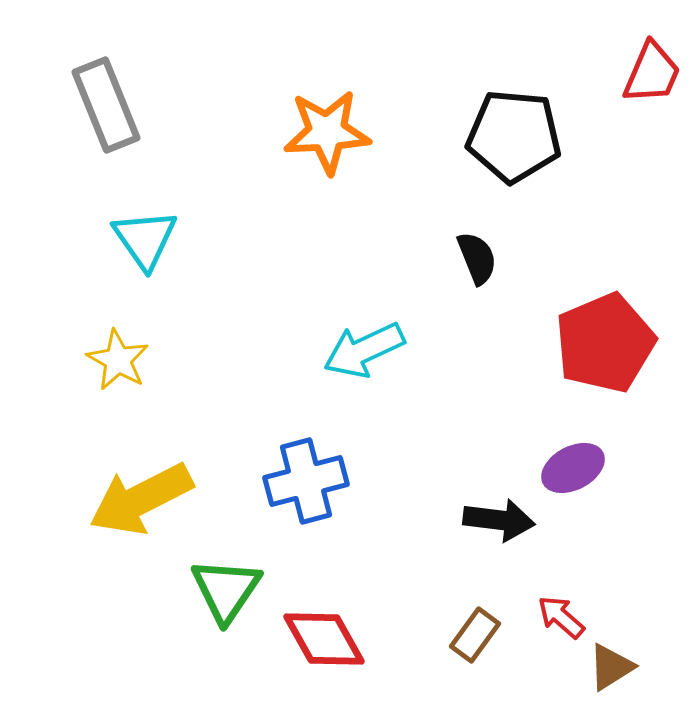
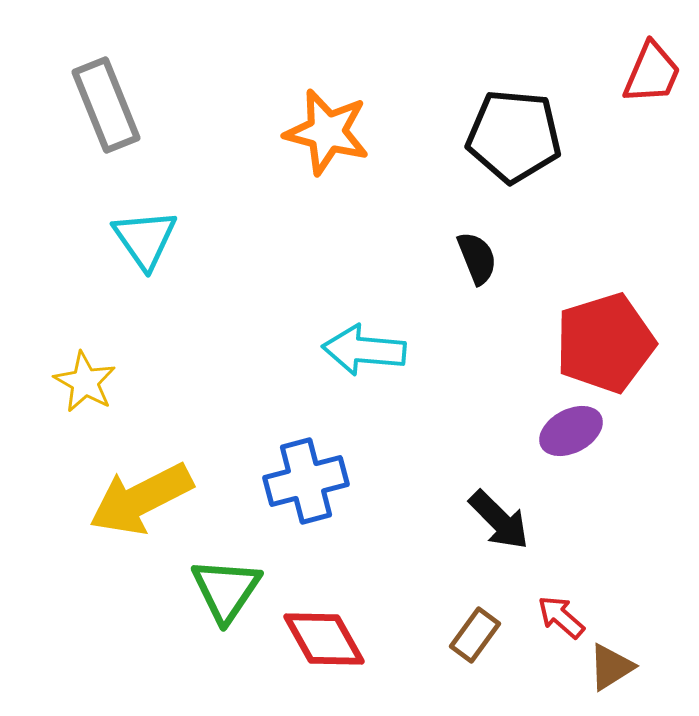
orange star: rotated 18 degrees clockwise
red pentagon: rotated 6 degrees clockwise
cyan arrow: rotated 30 degrees clockwise
yellow star: moved 33 px left, 22 px down
purple ellipse: moved 2 px left, 37 px up
black arrow: rotated 38 degrees clockwise
